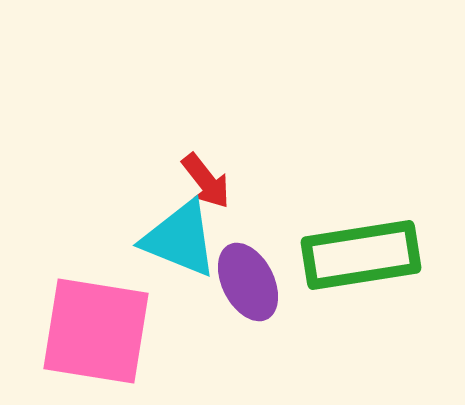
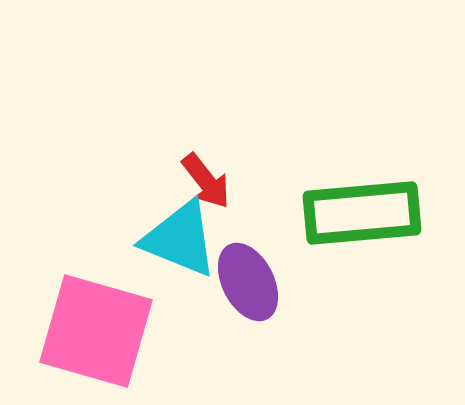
green rectangle: moved 1 px right, 42 px up; rotated 4 degrees clockwise
pink square: rotated 7 degrees clockwise
